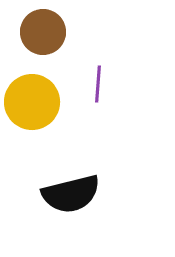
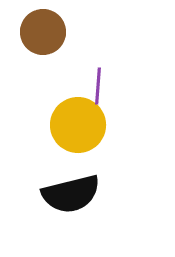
purple line: moved 2 px down
yellow circle: moved 46 px right, 23 px down
